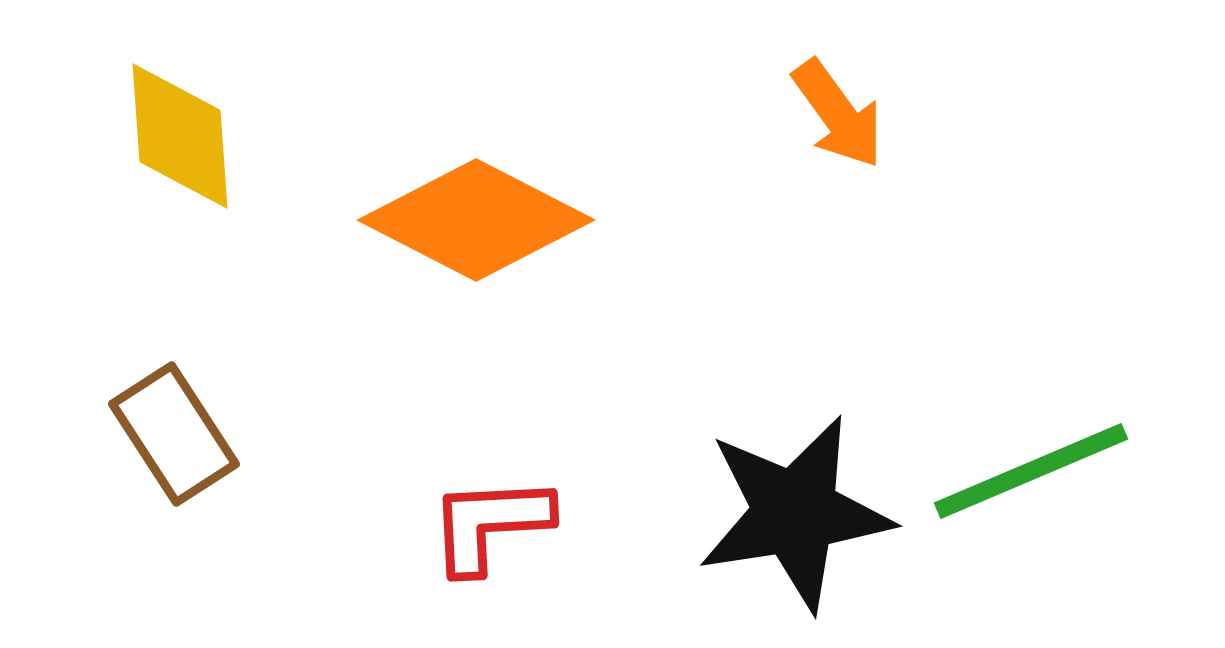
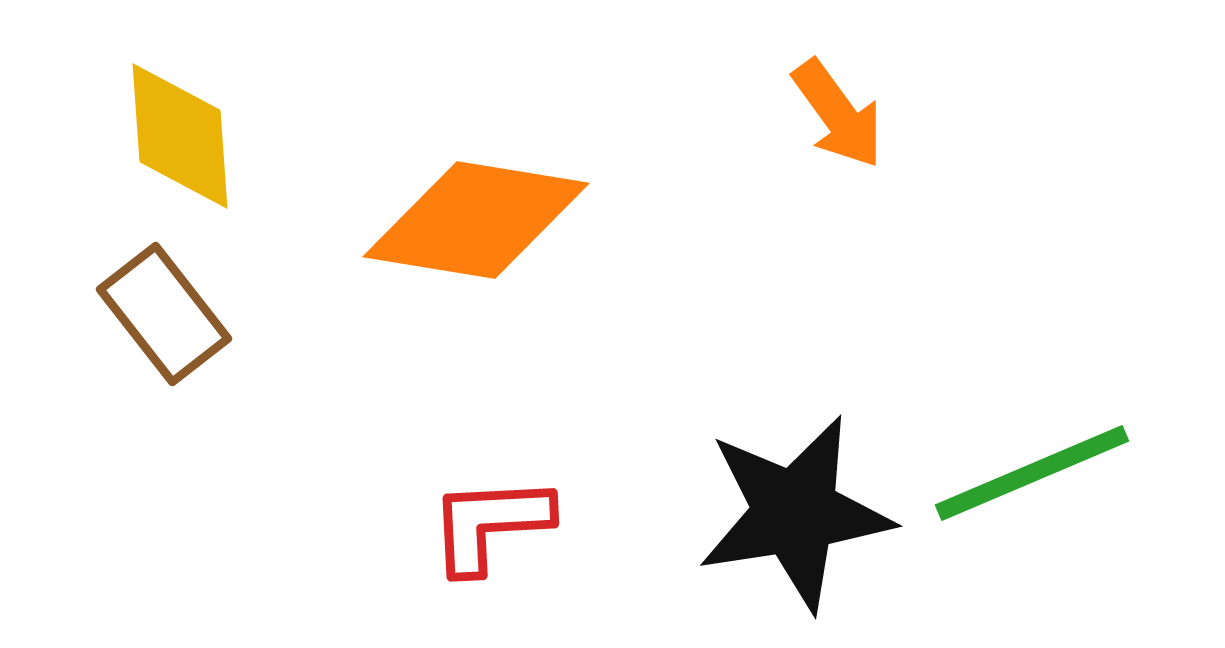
orange diamond: rotated 18 degrees counterclockwise
brown rectangle: moved 10 px left, 120 px up; rotated 5 degrees counterclockwise
green line: moved 1 px right, 2 px down
